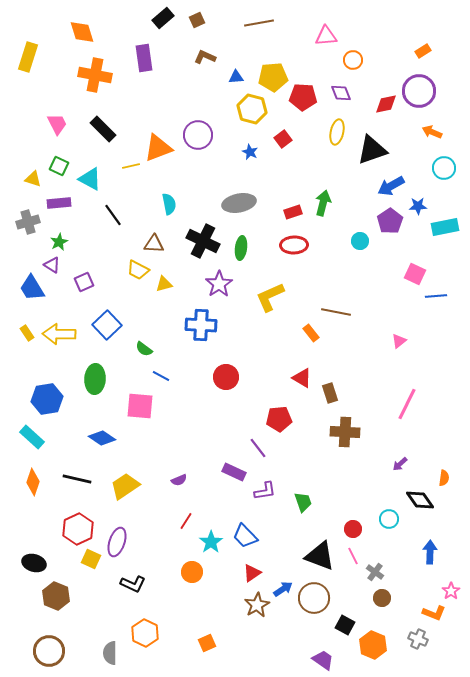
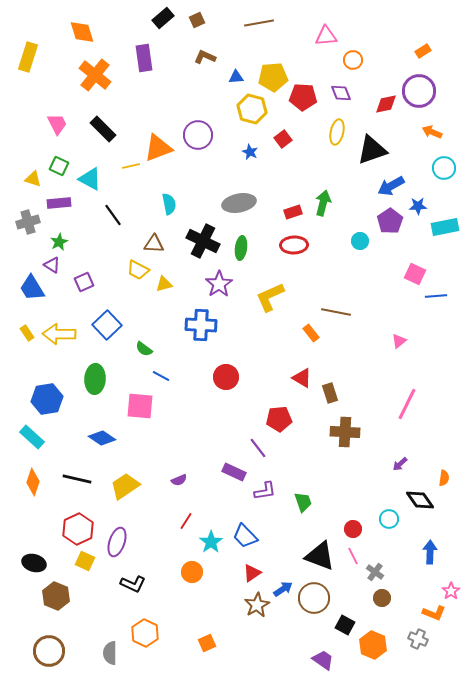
orange cross at (95, 75): rotated 28 degrees clockwise
yellow square at (91, 559): moved 6 px left, 2 px down
